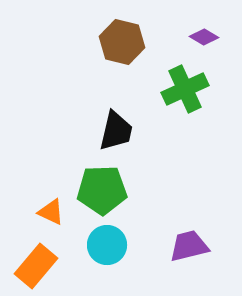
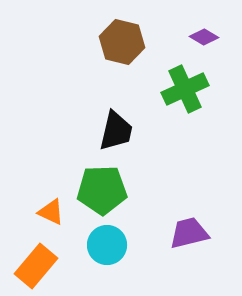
purple trapezoid: moved 13 px up
